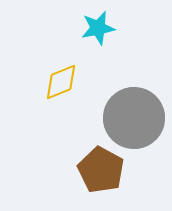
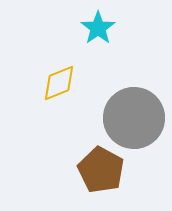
cyan star: rotated 24 degrees counterclockwise
yellow diamond: moved 2 px left, 1 px down
